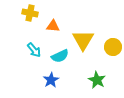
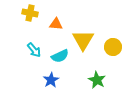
orange triangle: moved 3 px right, 2 px up
